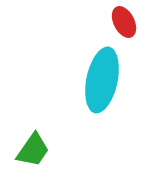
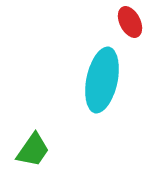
red ellipse: moved 6 px right
